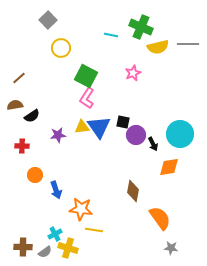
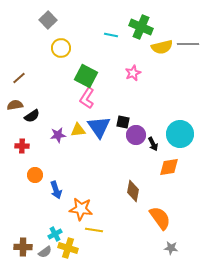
yellow semicircle: moved 4 px right
yellow triangle: moved 4 px left, 3 px down
